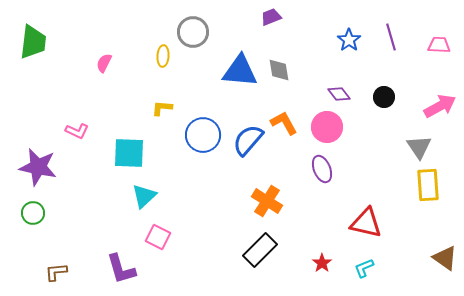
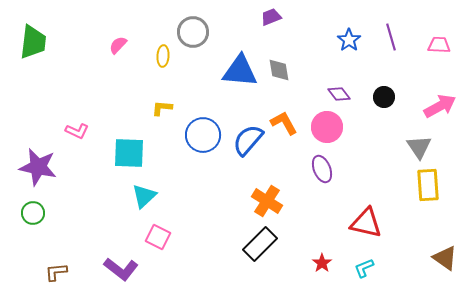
pink semicircle: moved 14 px right, 18 px up; rotated 18 degrees clockwise
black rectangle: moved 6 px up
purple L-shape: rotated 36 degrees counterclockwise
